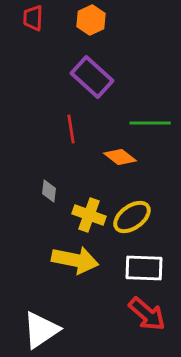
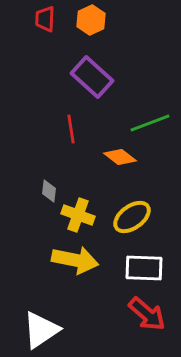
red trapezoid: moved 12 px right, 1 px down
green line: rotated 21 degrees counterclockwise
yellow cross: moved 11 px left
